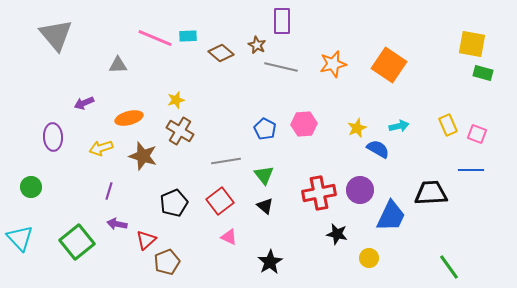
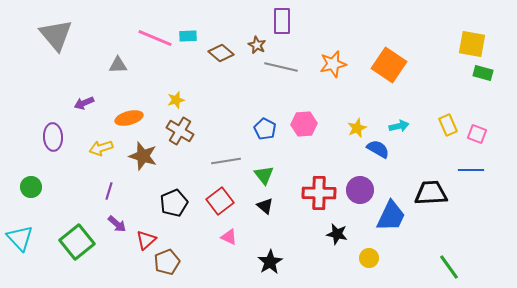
red cross at (319, 193): rotated 12 degrees clockwise
purple arrow at (117, 224): rotated 150 degrees counterclockwise
